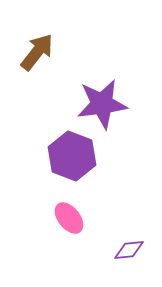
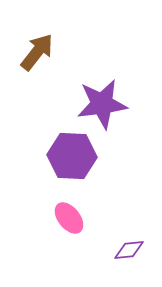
purple hexagon: rotated 18 degrees counterclockwise
